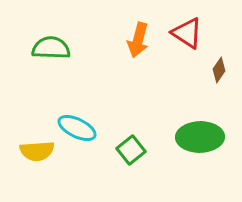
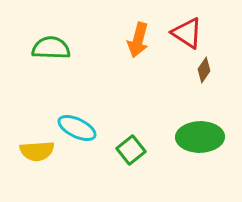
brown diamond: moved 15 px left
